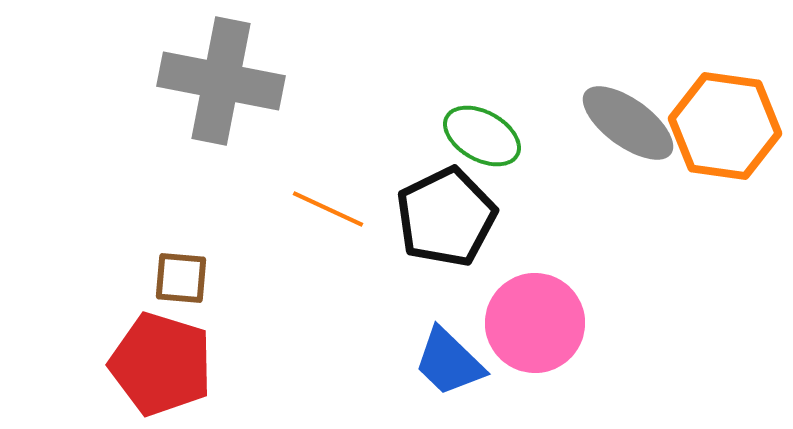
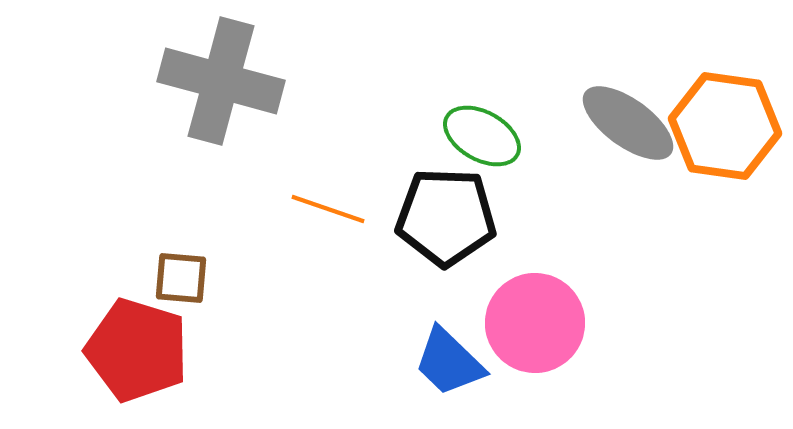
gray cross: rotated 4 degrees clockwise
orange line: rotated 6 degrees counterclockwise
black pentagon: rotated 28 degrees clockwise
red pentagon: moved 24 px left, 14 px up
